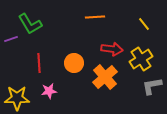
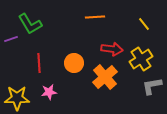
pink star: moved 1 px down
